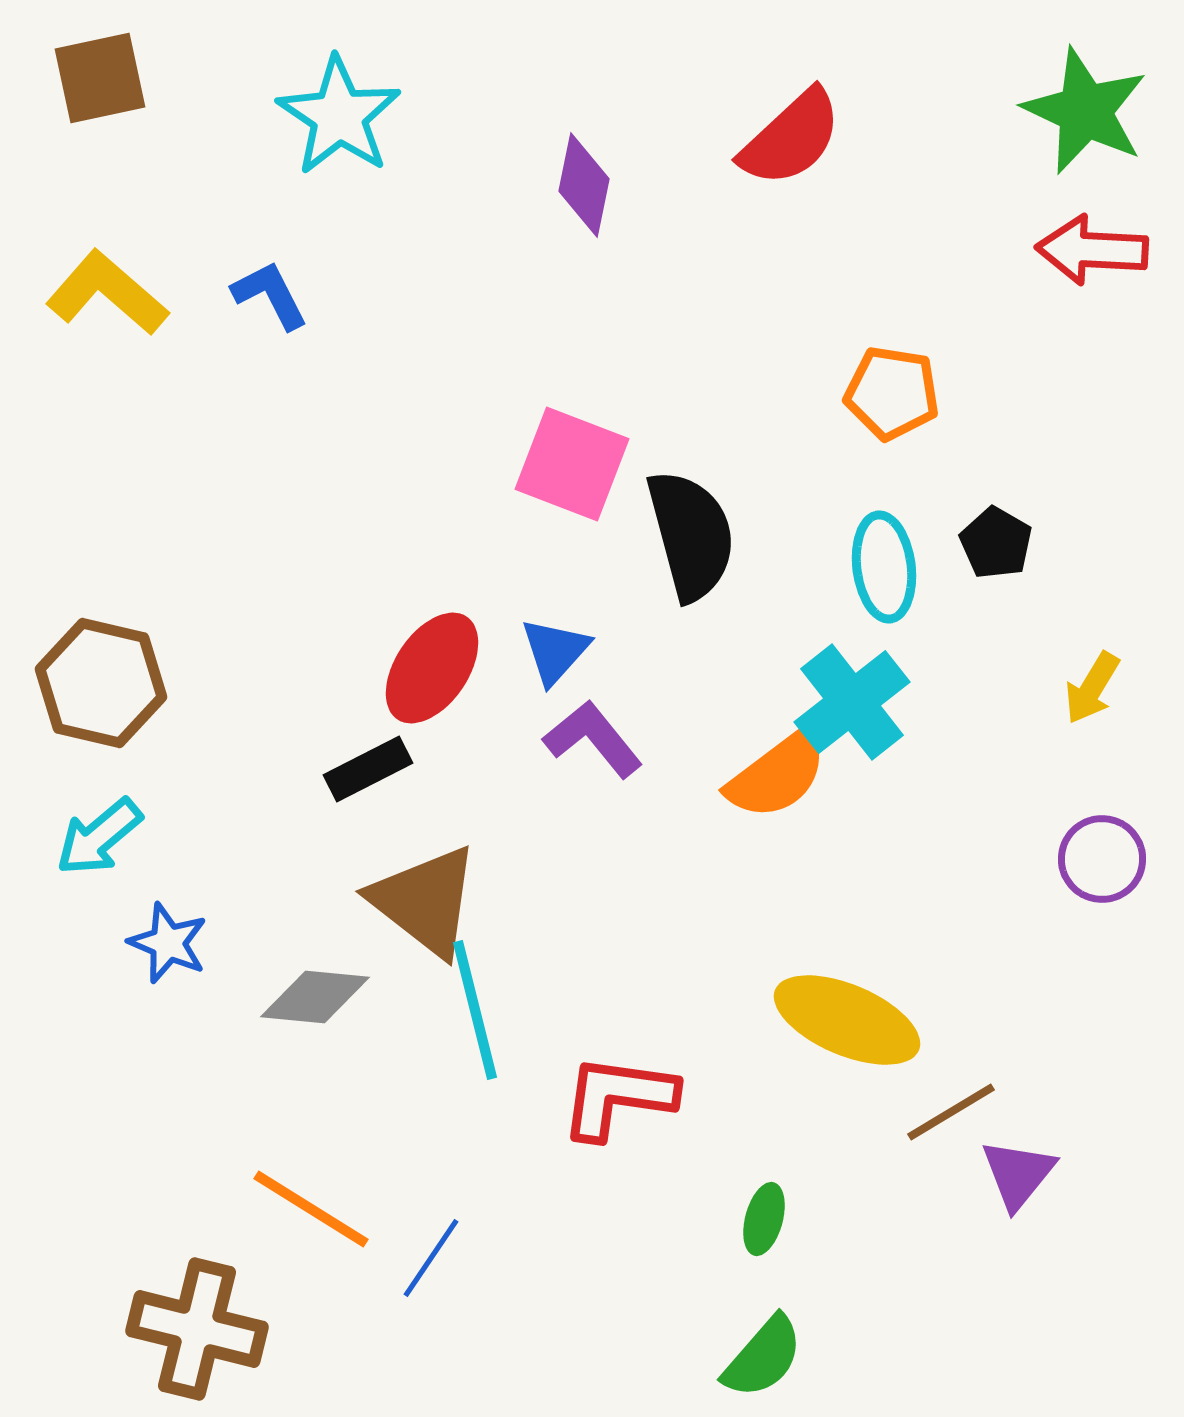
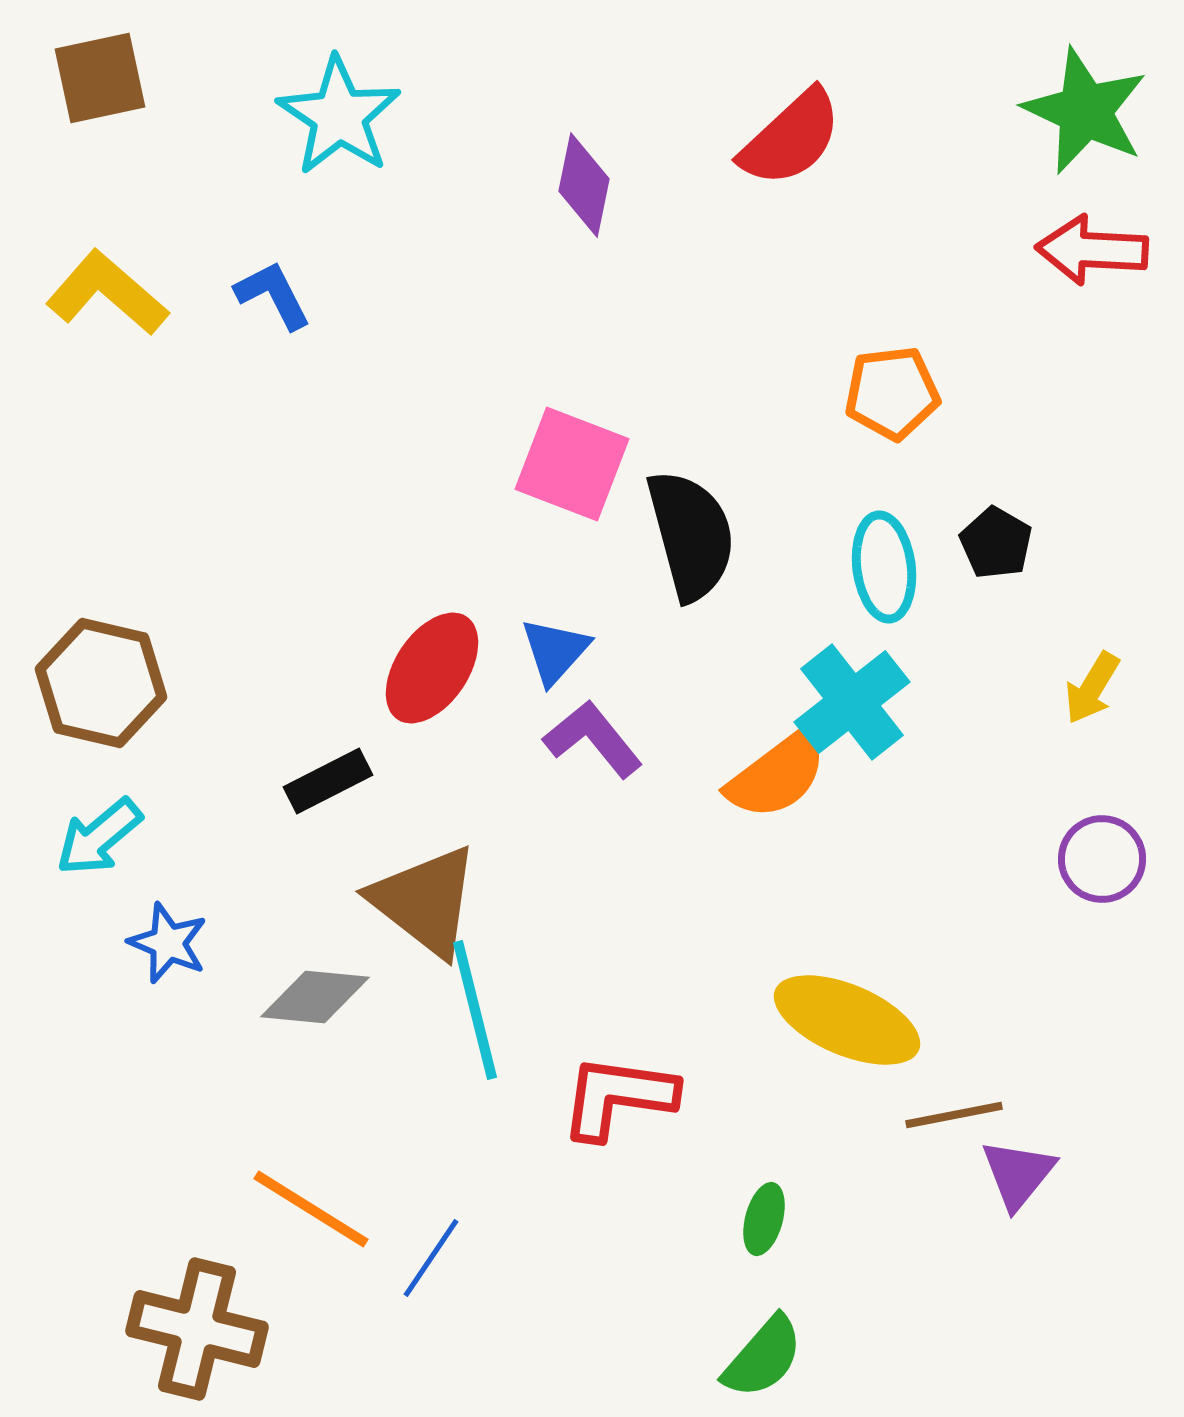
blue L-shape: moved 3 px right
orange pentagon: rotated 16 degrees counterclockwise
black rectangle: moved 40 px left, 12 px down
brown line: moved 3 px right, 3 px down; rotated 20 degrees clockwise
